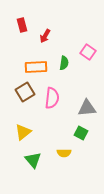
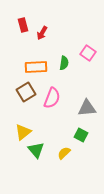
red rectangle: moved 1 px right
red arrow: moved 3 px left, 3 px up
pink square: moved 1 px down
brown square: moved 1 px right
pink semicircle: rotated 15 degrees clockwise
green square: moved 2 px down
yellow semicircle: rotated 136 degrees clockwise
green triangle: moved 3 px right, 10 px up
